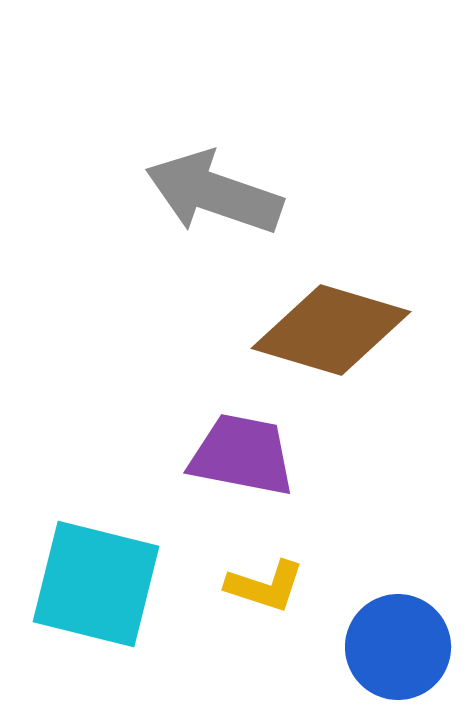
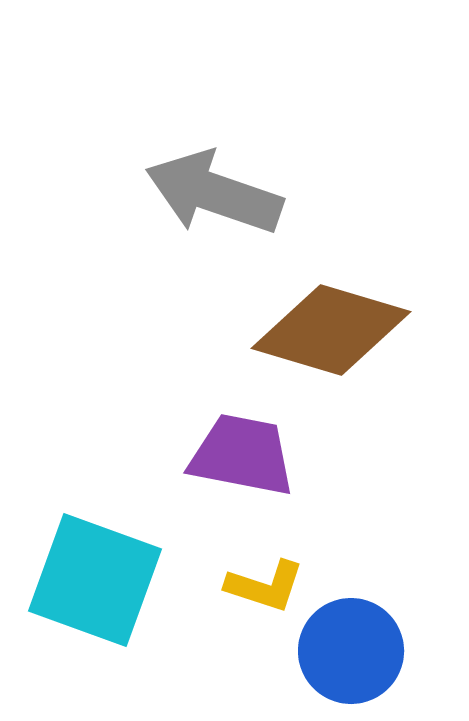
cyan square: moved 1 px left, 4 px up; rotated 6 degrees clockwise
blue circle: moved 47 px left, 4 px down
